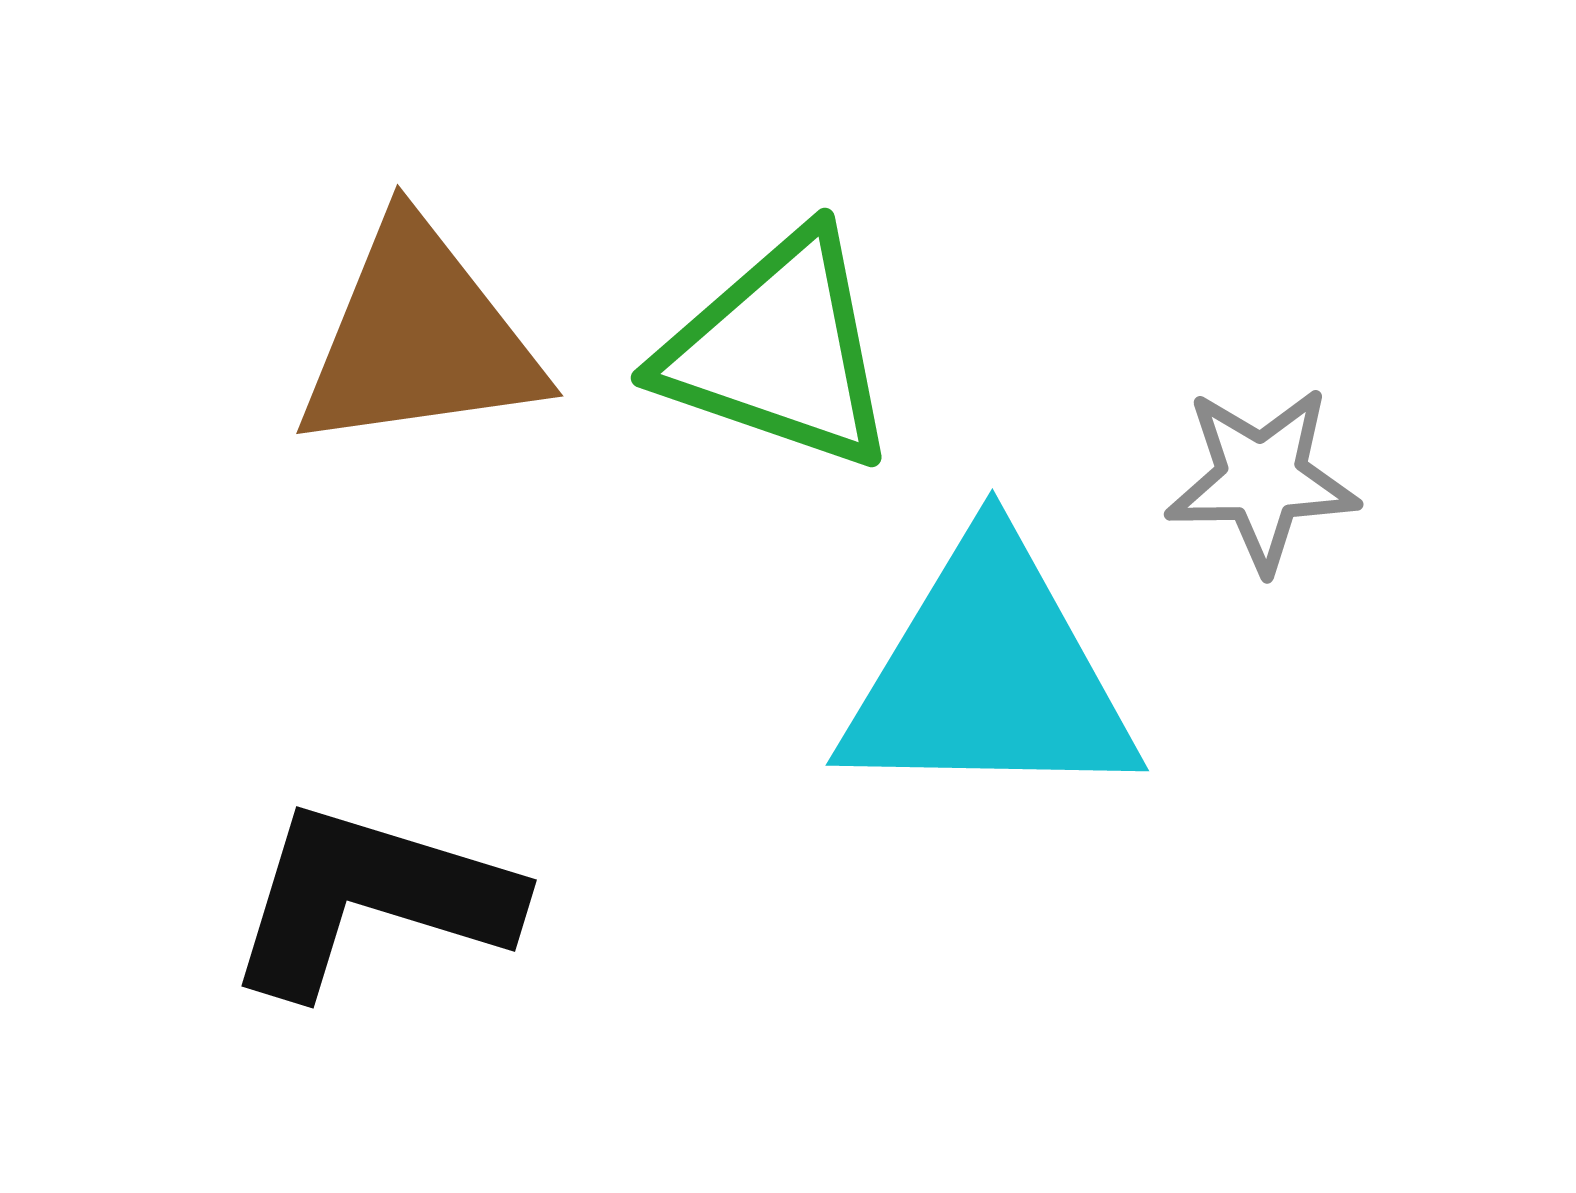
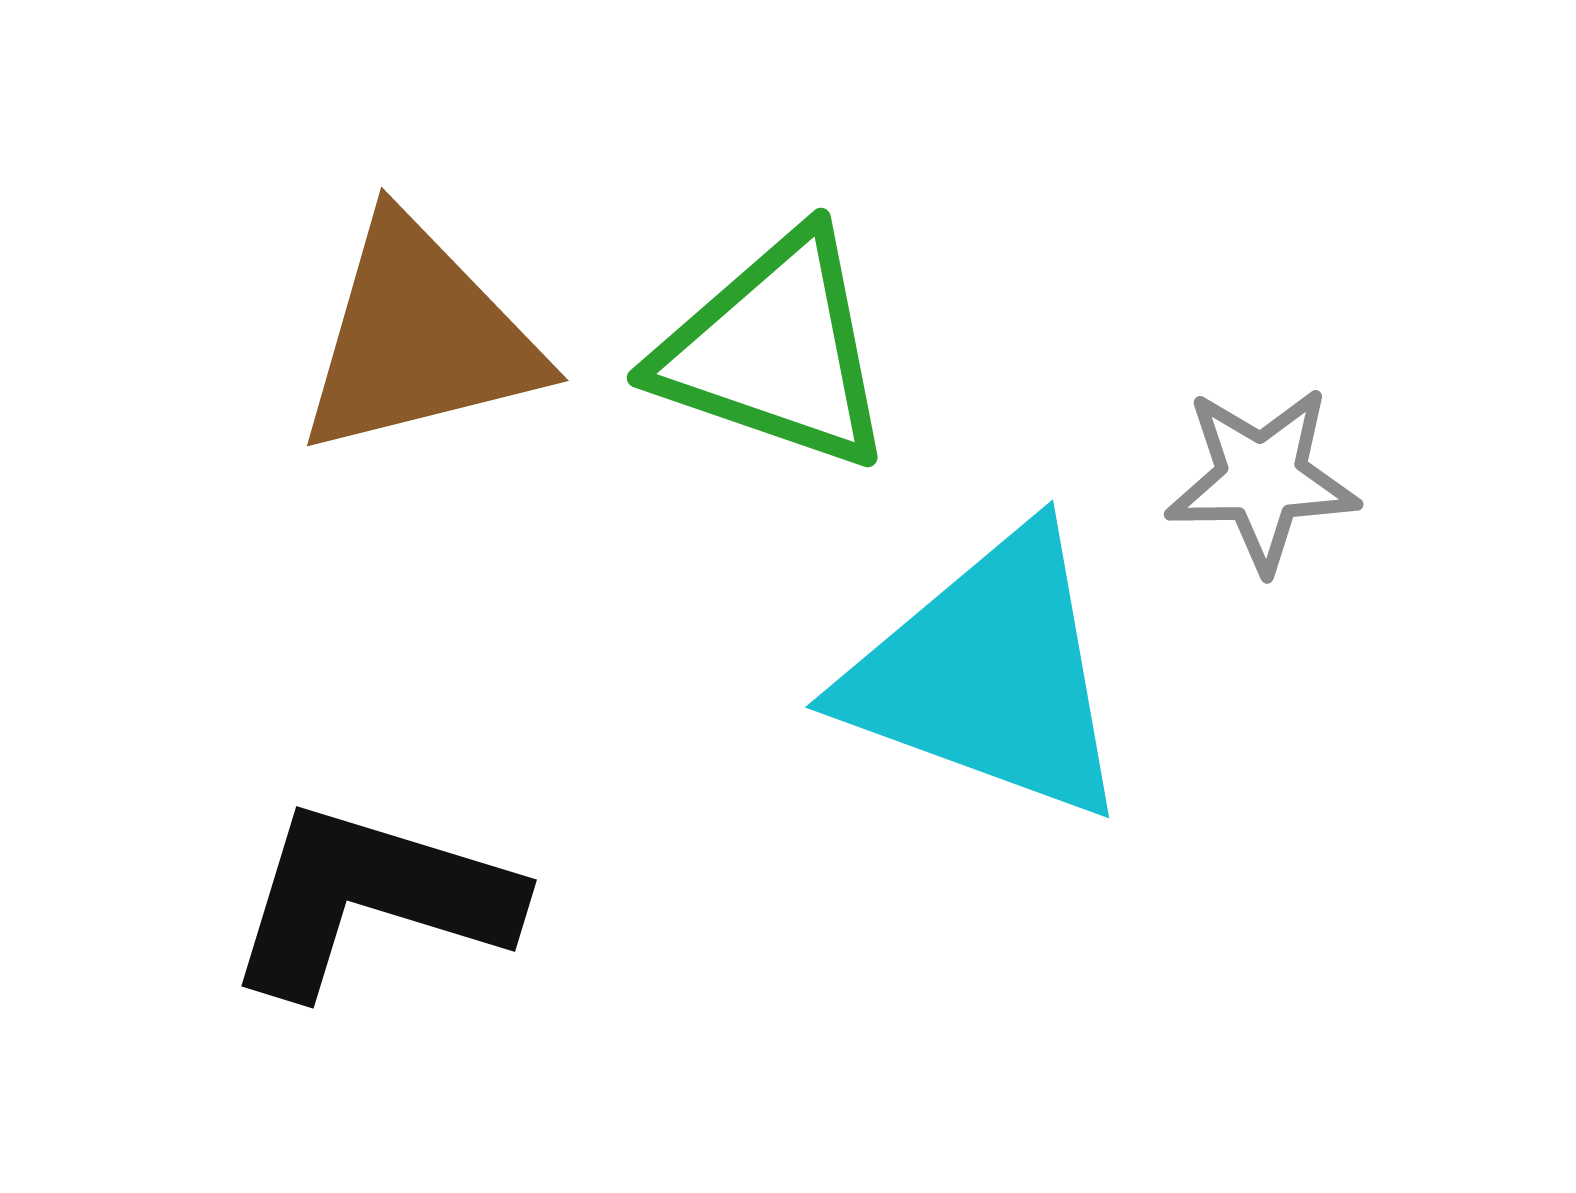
brown triangle: rotated 6 degrees counterclockwise
green triangle: moved 4 px left
cyan triangle: rotated 19 degrees clockwise
